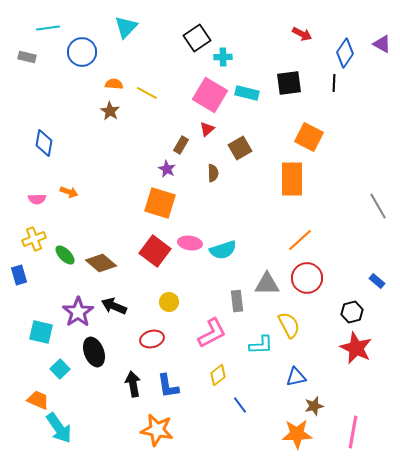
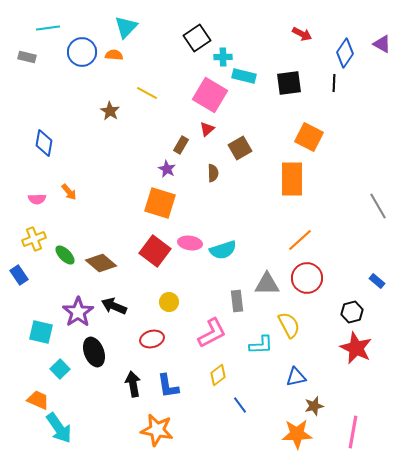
orange semicircle at (114, 84): moved 29 px up
cyan rectangle at (247, 93): moved 3 px left, 17 px up
orange arrow at (69, 192): rotated 30 degrees clockwise
blue rectangle at (19, 275): rotated 18 degrees counterclockwise
